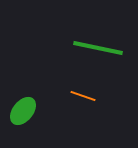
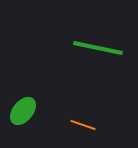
orange line: moved 29 px down
